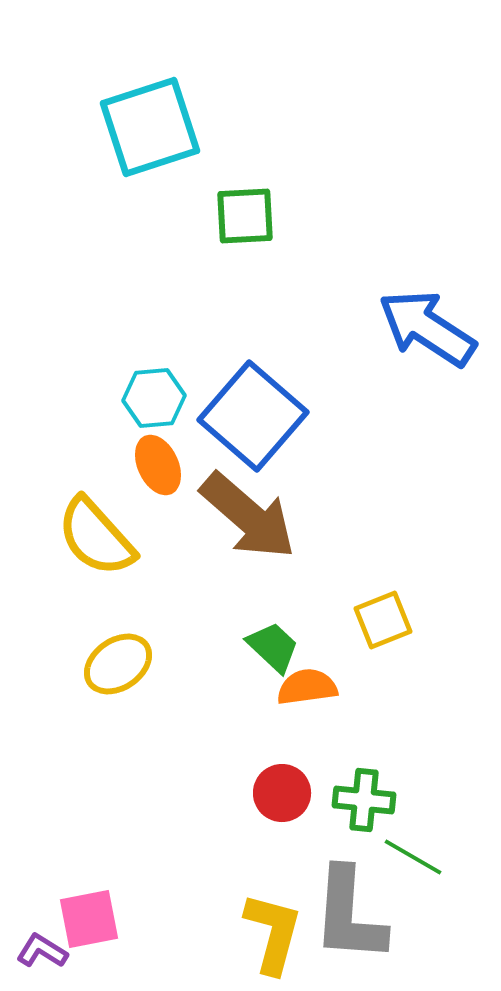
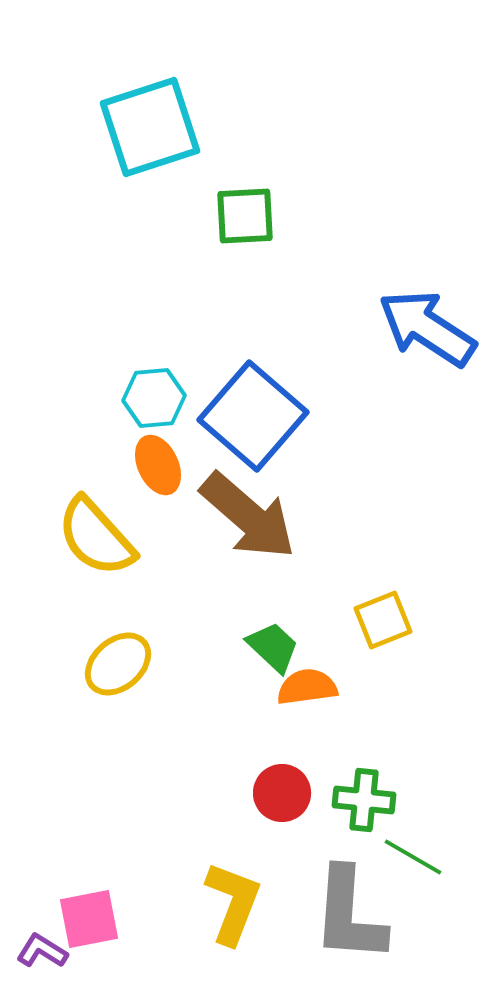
yellow ellipse: rotated 6 degrees counterclockwise
yellow L-shape: moved 40 px left, 30 px up; rotated 6 degrees clockwise
